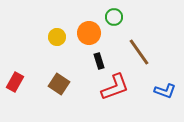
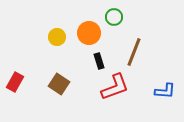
brown line: moved 5 px left; rotated 56 degrees clockwise
blue L-shape: rotated 15 degrees counterclockwise
